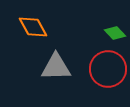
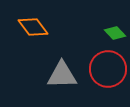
orange diamond: rotated 8 degrees counterclockwise
gray triangle: moved 6 px right, 8 px down
